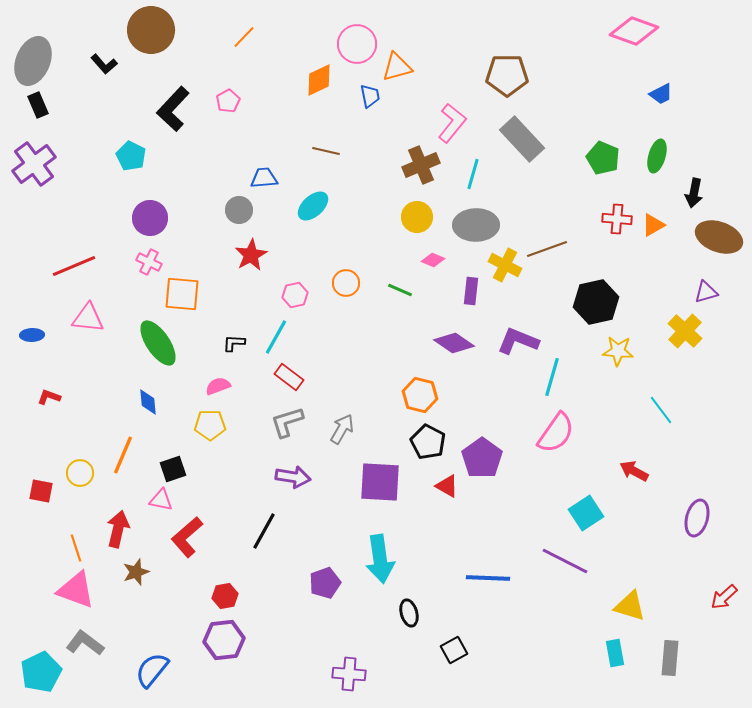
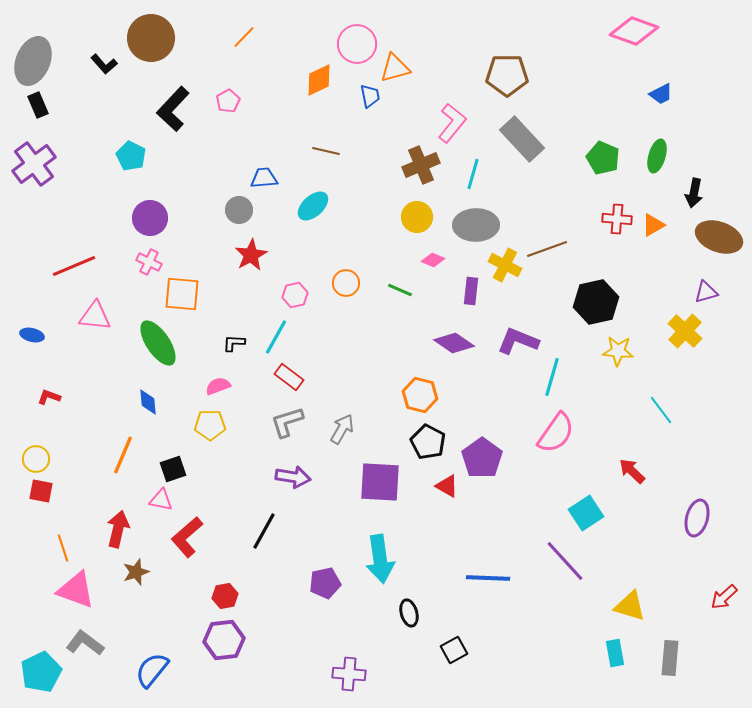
brown circle at (151, 30): moved 8 px down
orange triangle at (397, 67): moved 2 px left, 1 px down
pink triangle at (88, 318): moved 7 px right, 2 px up
blue ellipse at (32, 335): rotated 15 degrees clockwise
red arrow at (634, 471): moved 2 px left; rotated 16 degrees clockwise
yellow circle at (80, 473): moved 44 px left, 14 px up
orange line at (76, 548): moved 13 px left
purple line at (565, 561): rotated 21 degrees clockwise
purple pentagon at (325, 583): rotated 8 degrees clockwise
